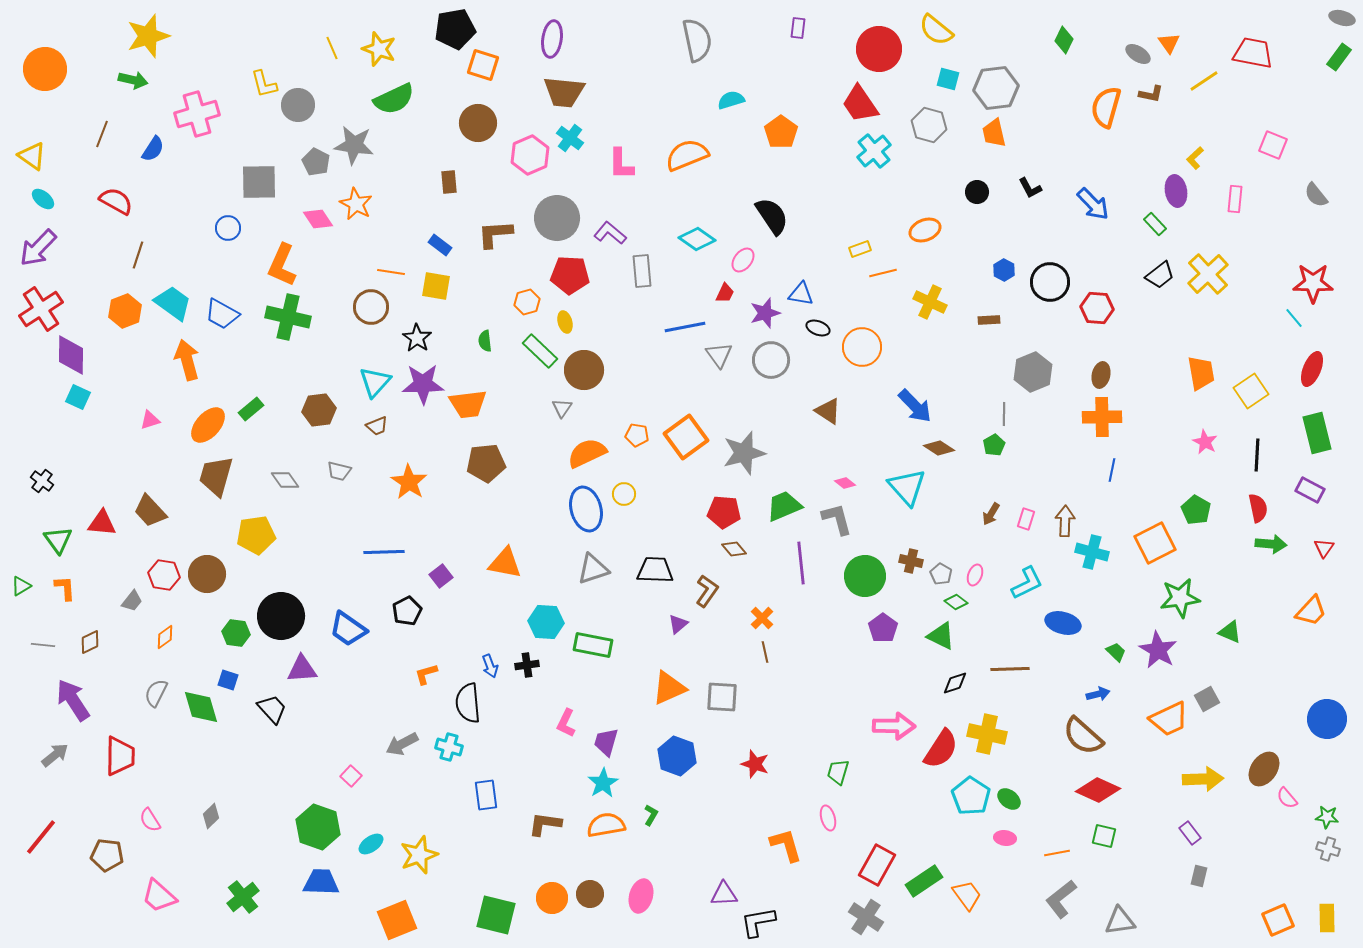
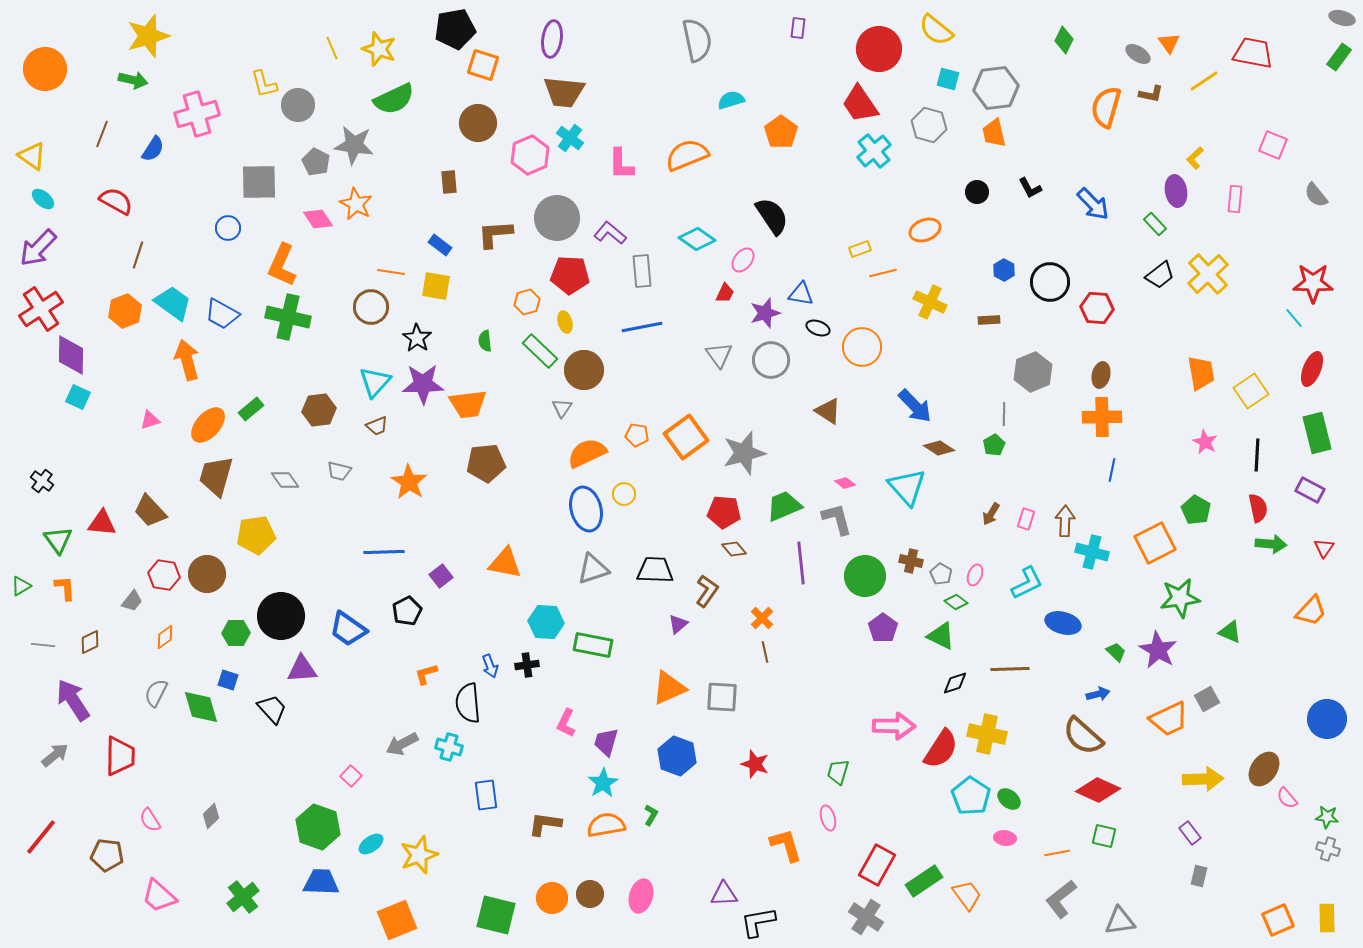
blue line at (685, 327): moved 43 px left
green hexagon at (236, 633): rotated 8 degrees counterclockwise
